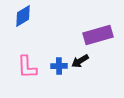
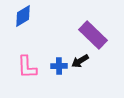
purple rectangle: moved 5 px left; rotated 60 degrees clockwise
